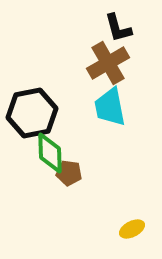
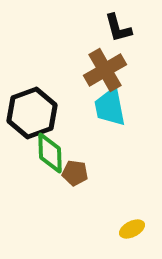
brown cross: moved 3 px left, 7 px down
black hexagon: rotated 9 degrees counterclockwise
brown pentagon: moved 6 px right
